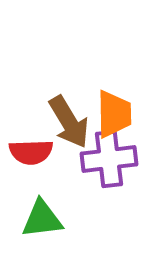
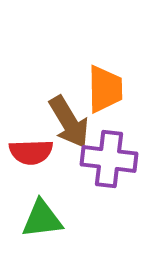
orange trapezoid: moved 9 px left, 25 px up
purple cross: rotated 14 degrees clockwise
